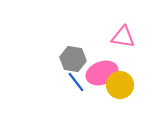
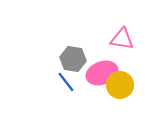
pink triangle: moved 1 px left, 2 px down
blue line: moved 10 px left
